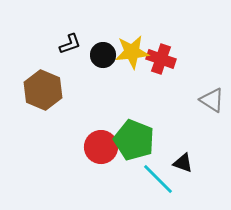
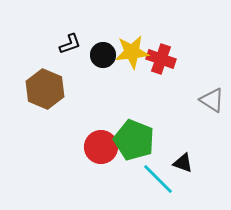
brown hexagon: moved 2 px right, 1 px up
